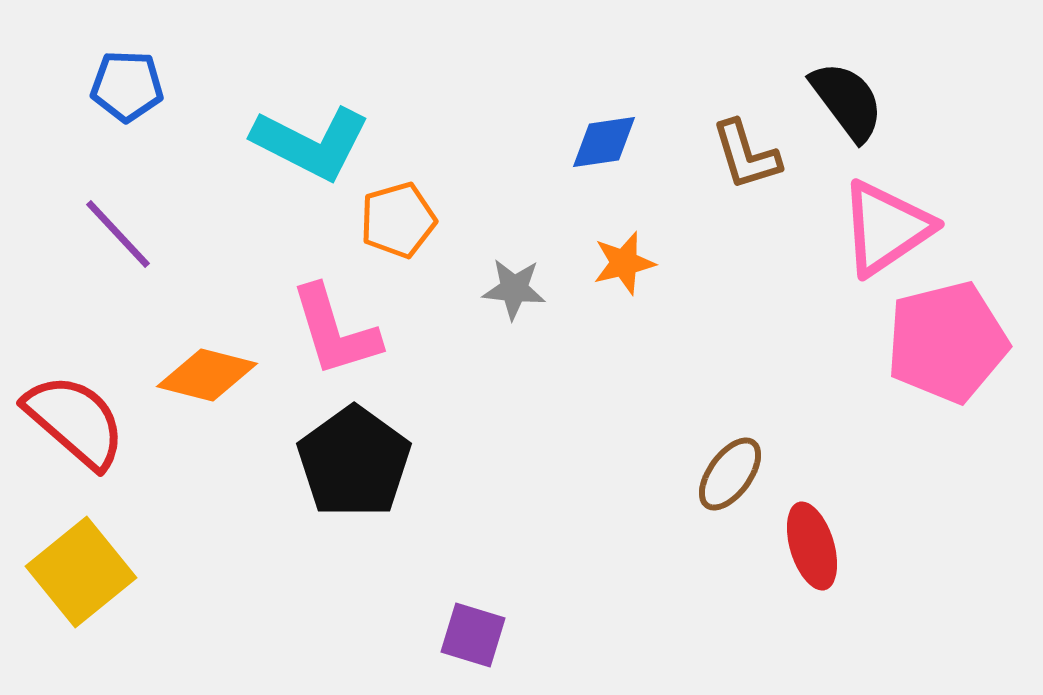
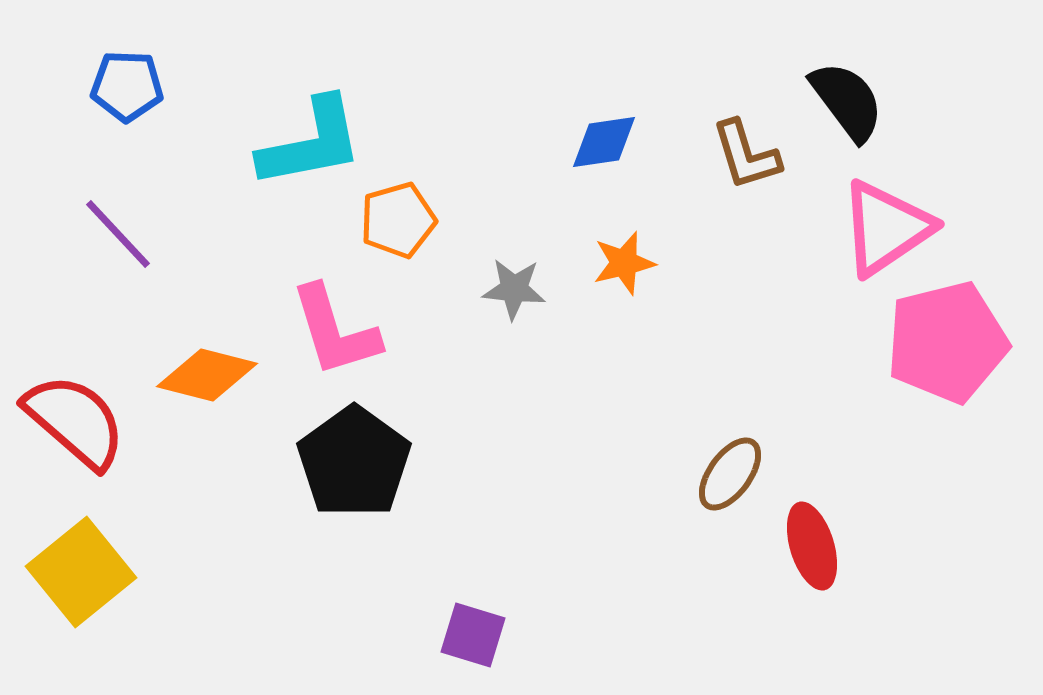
cyan L-shape: rotated 38 degrees counterclockwise
